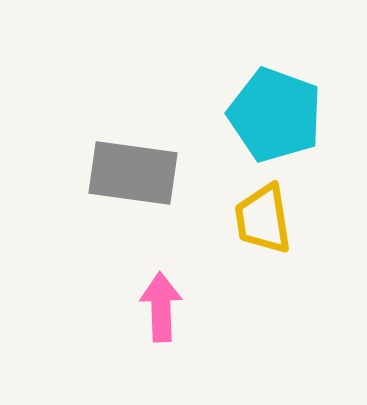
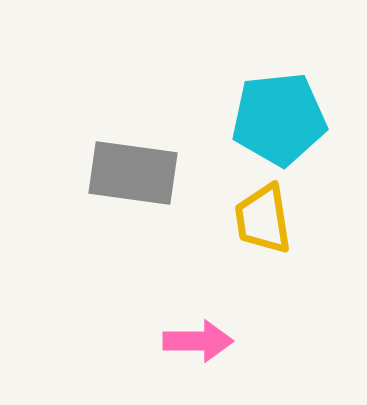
cyan pentagon: moved 4 px right, 4 px down; rotated 26 degrees counterclockwise
pink arrow: moved 37 px right, 34 px down; rotated 92 degrees clockwise
